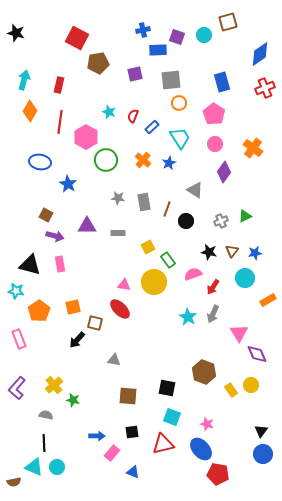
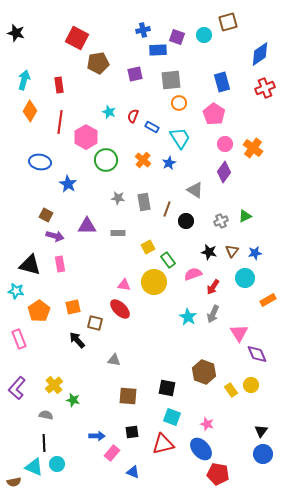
red rectangle at (59, 85): rotated 21 degrees counterclockwise
blue rectangle at (152, 127): rotated 72 degrees clockwise
pink circle at (215, 144): moved 10 px right
black arrow at (77, 340): rotated 96 degrees clockwise
cyan circle at (57, 467): moved 3 px up
